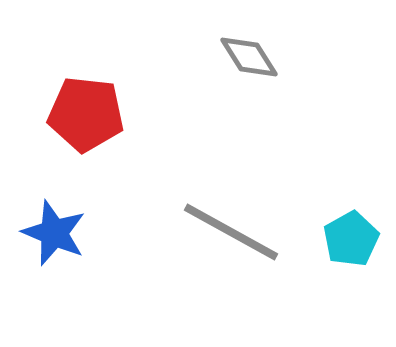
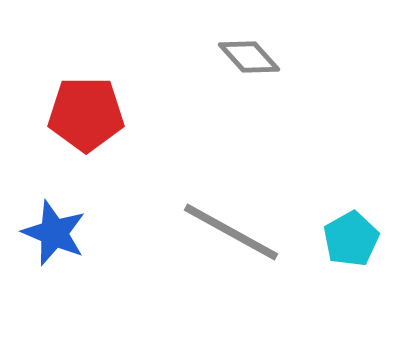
gray diamond: rotated 10 degrees counterclockwise
red pentagon: rotated 6 degrees counterclockwise
